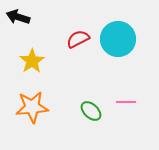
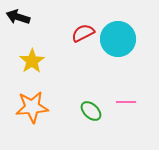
red semicircle: moved 5 px right, 6 px up
